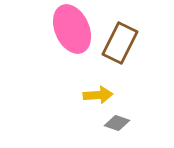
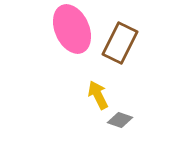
yellow arrow: rotated 112 degrees counterclockwise
gray diamond: moved 3 px right, 3 px up
